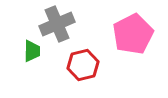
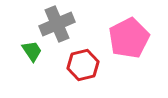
pink pentagon: moved 4 px left, 4 px down
green trapezoid: rotated 35 degrees counterclockwise
